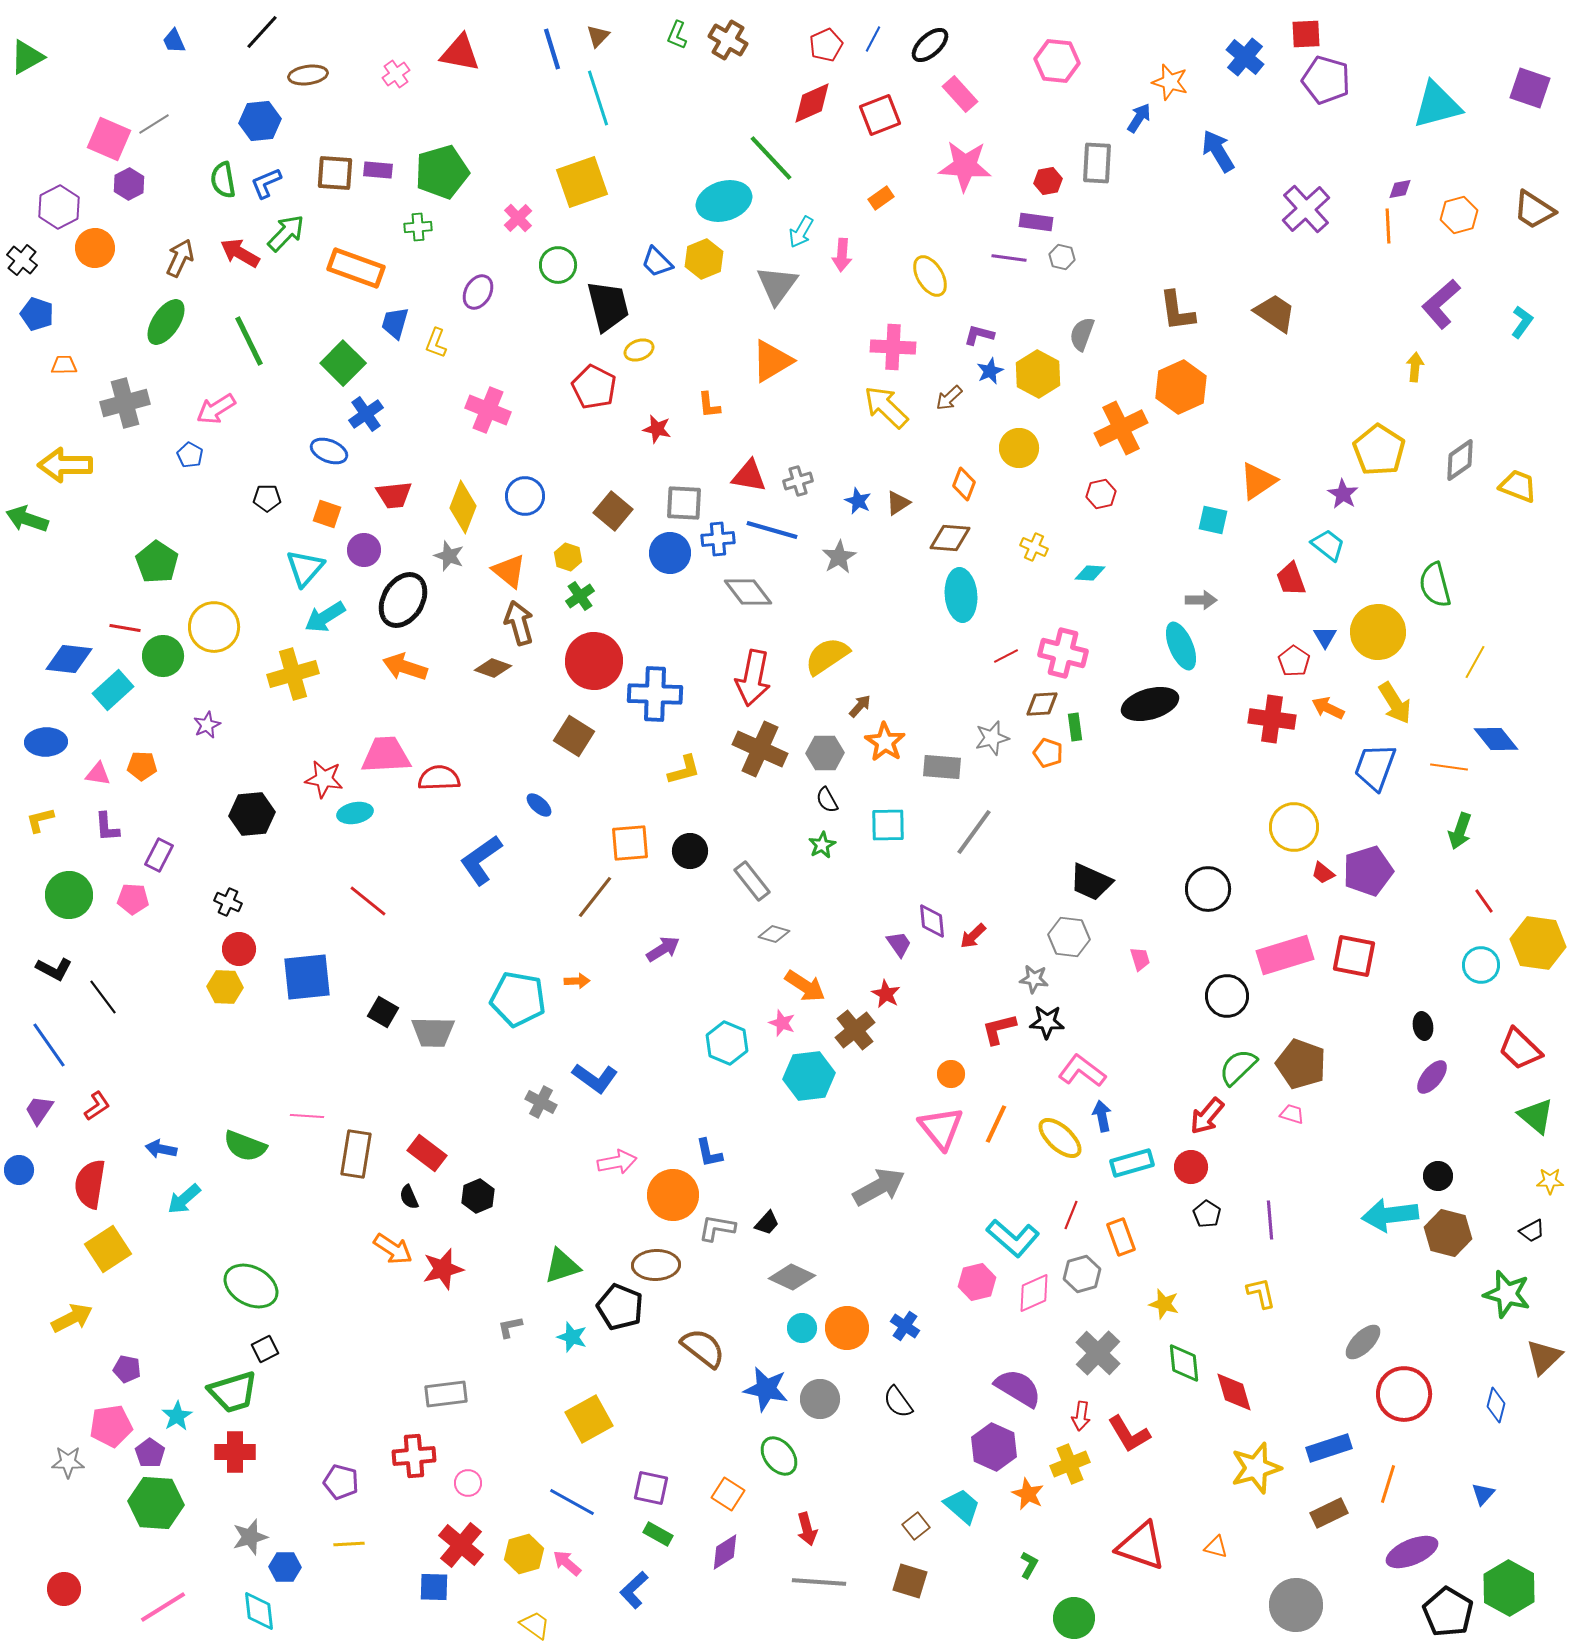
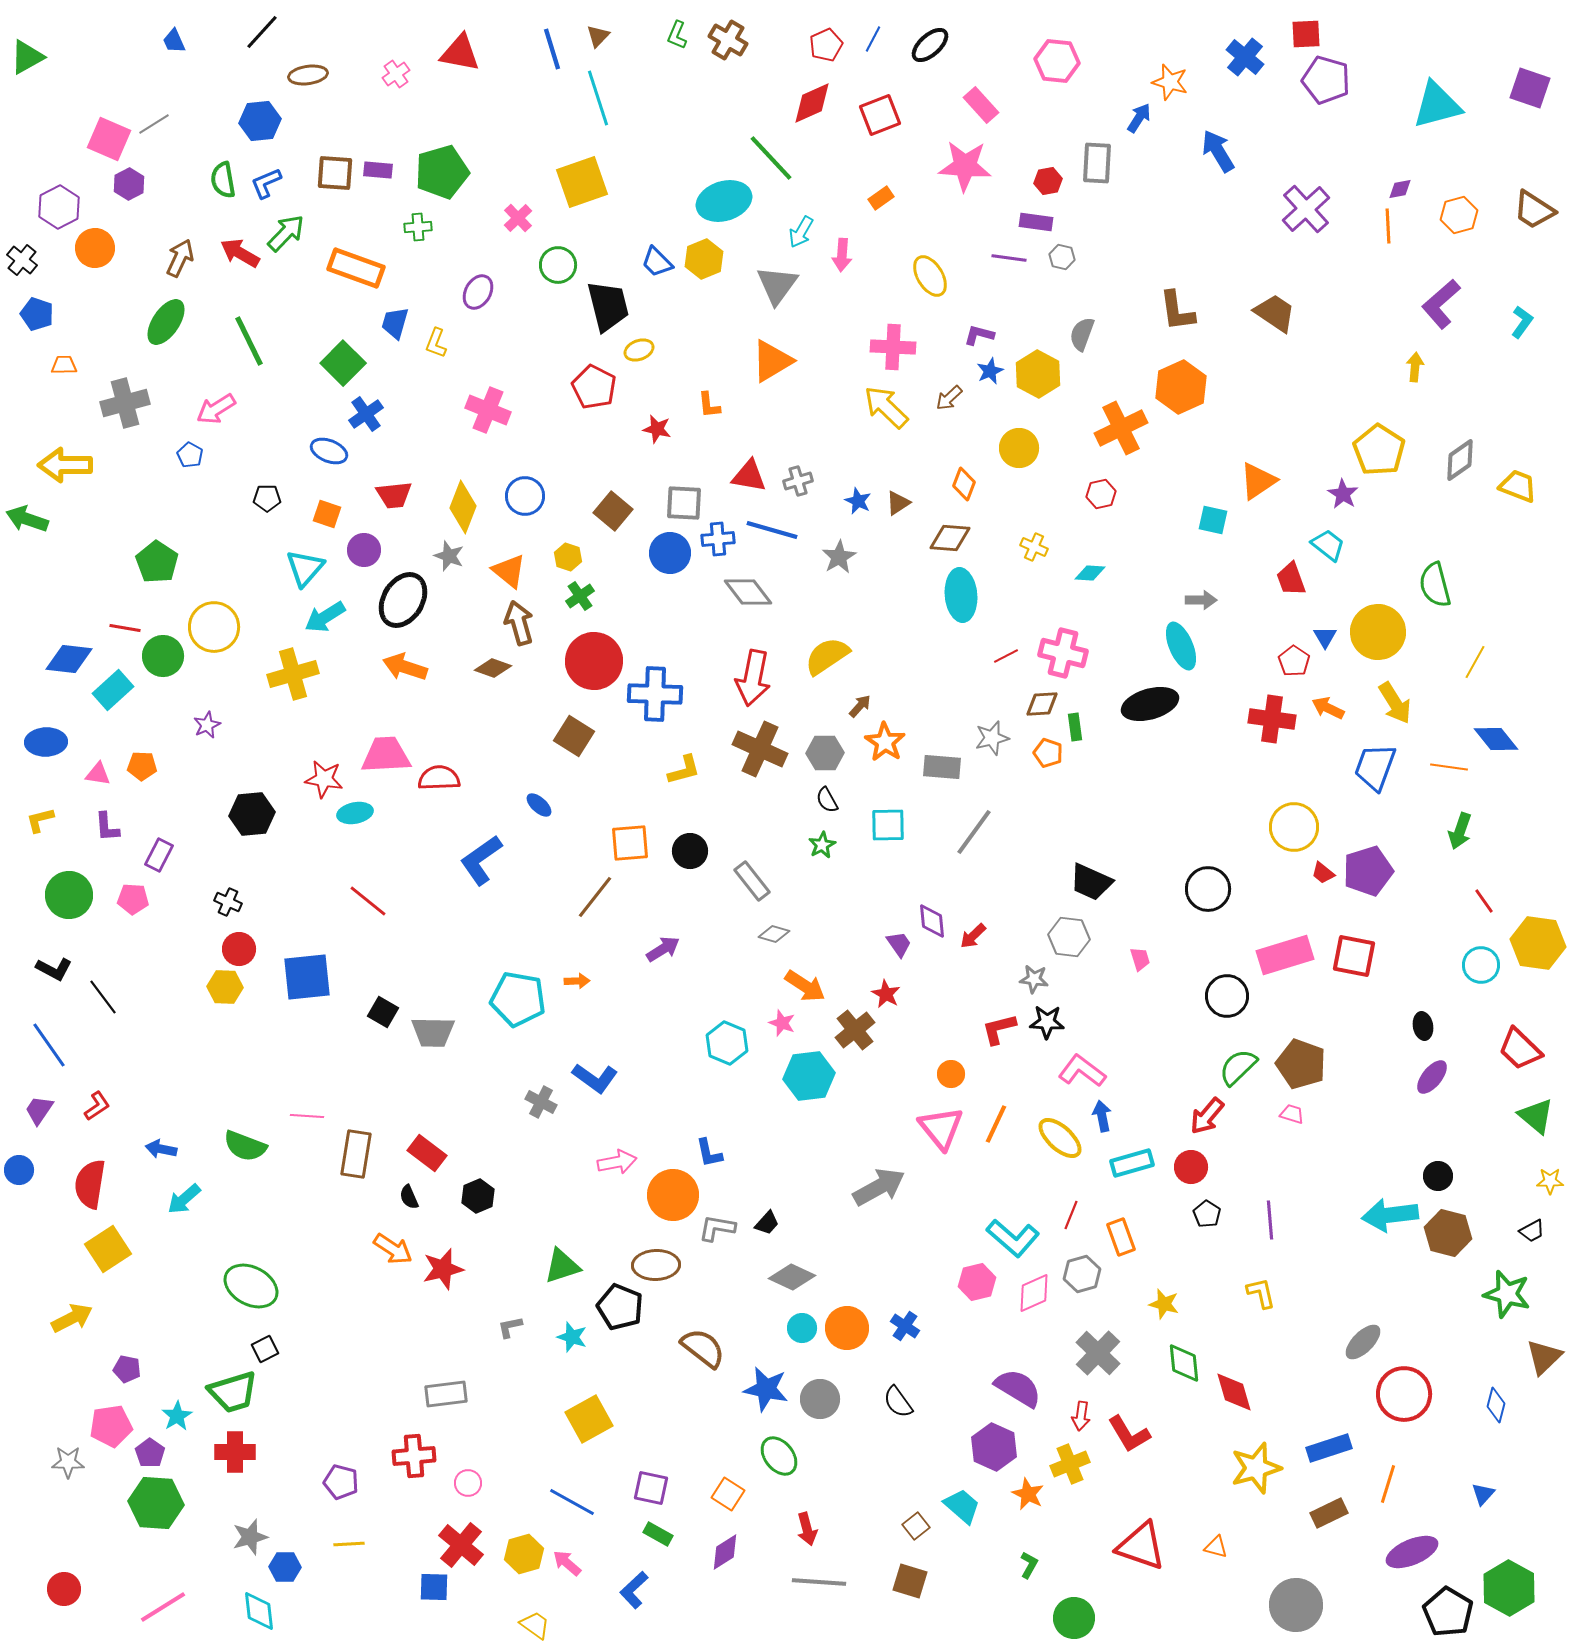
pink rectangle at (960, 94): moved 21 px right, 11 px down
